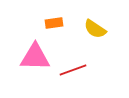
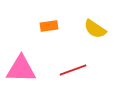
orange rectangle: moved 5 px left, 3 px down
pink triangle: moved 14 px left, 12 px down
